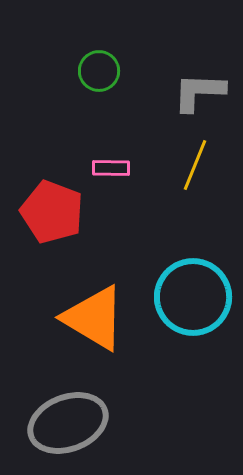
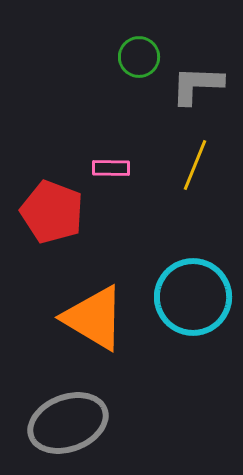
green circle: moved 40 px right, 14 px up
gray L-shape: moved 2 px left, 7 px up
